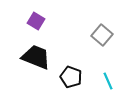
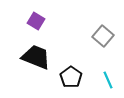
gray square: moved 1 px right, 1 px down
black pentagon: rotated 15 degrees clockwise
cyan line: moved 1 px up
